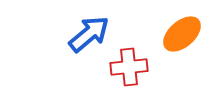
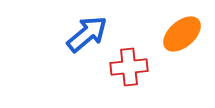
blue arrow: moved 2 px left
